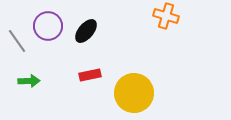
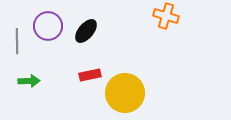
gray line: rotated 35 degrees clockwise
yellow circle: moved 9 px left
